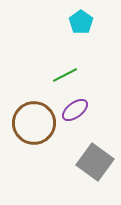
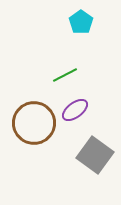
gray square: moved 7 px up
